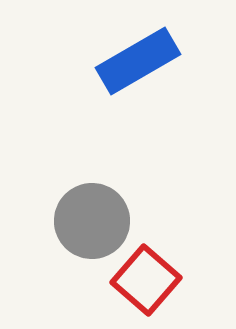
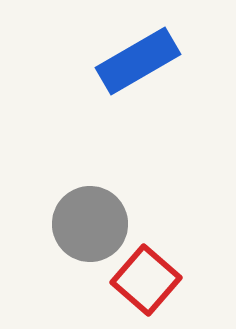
gray circle: moved 2 px left, 3 px down
